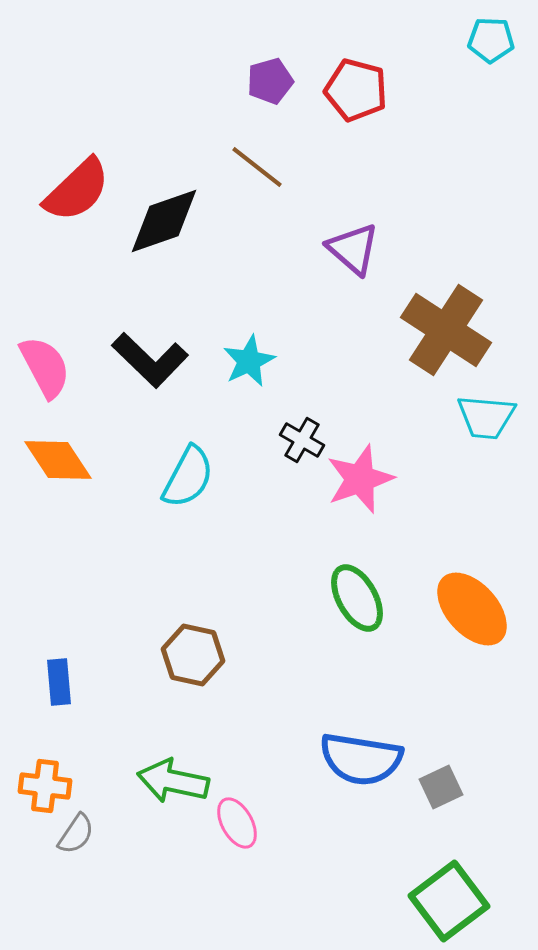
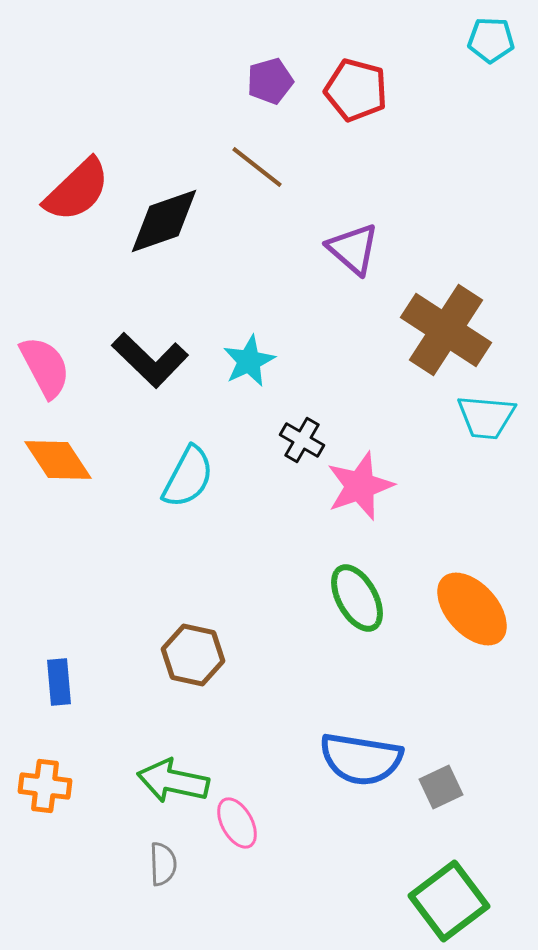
pink star: moved 7 px down
gray semicircle: moved 87 px right, 30 px down; rotated 36 degrees counterclockwise
